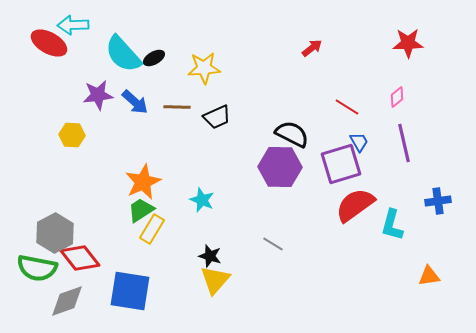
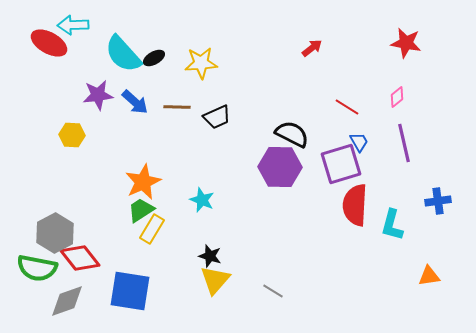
red star: moved 2 px left; rotated 12 degrees clockwise
yellow star: moved 3 px left, 5 px up
red semicircle: rotated 51 degrees counterclockwise
gray line: moved 47 px down
